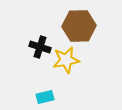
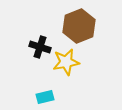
brown hexagon: rotated 20 degrees counterclockwise
yellow star: moved 2 px down
